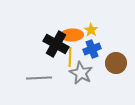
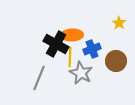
yellow star: moved 28 px right, 7 px up
brown circle: moved 2 px up
gray line: rotated 65 degrees counterclockwise
